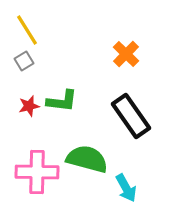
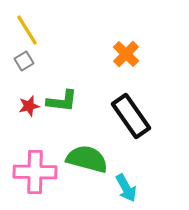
pink cross: moved 2 px left
